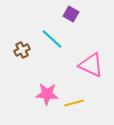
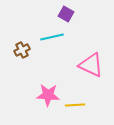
purple square: moved 5 px left
cyan line: moved 2 px up; rotated 55 degrees counterclockwise
pink star: moved 1 px right, 1 px down
yellow line: moved 1 px right, 2 px down; rotated 12 degrees clockwise
